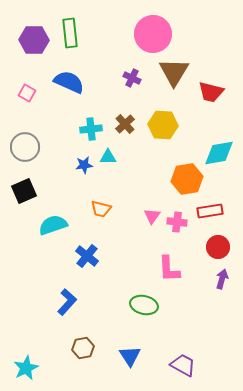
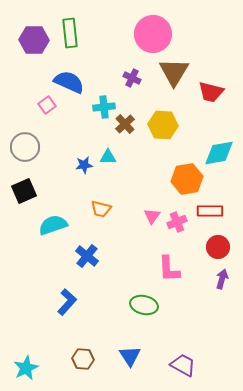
pink square: moved 20 px right, 12 px down; rotated 24 degrees clockwise
cyan cross: moved 13 px right, 22 px up
red rectangle: rotated 10 degrees clockwise
pink cross: rotated 30 degrees counterclockwise
brown hexagon: moved 11 px down; rotated 15 degrees clockwise
